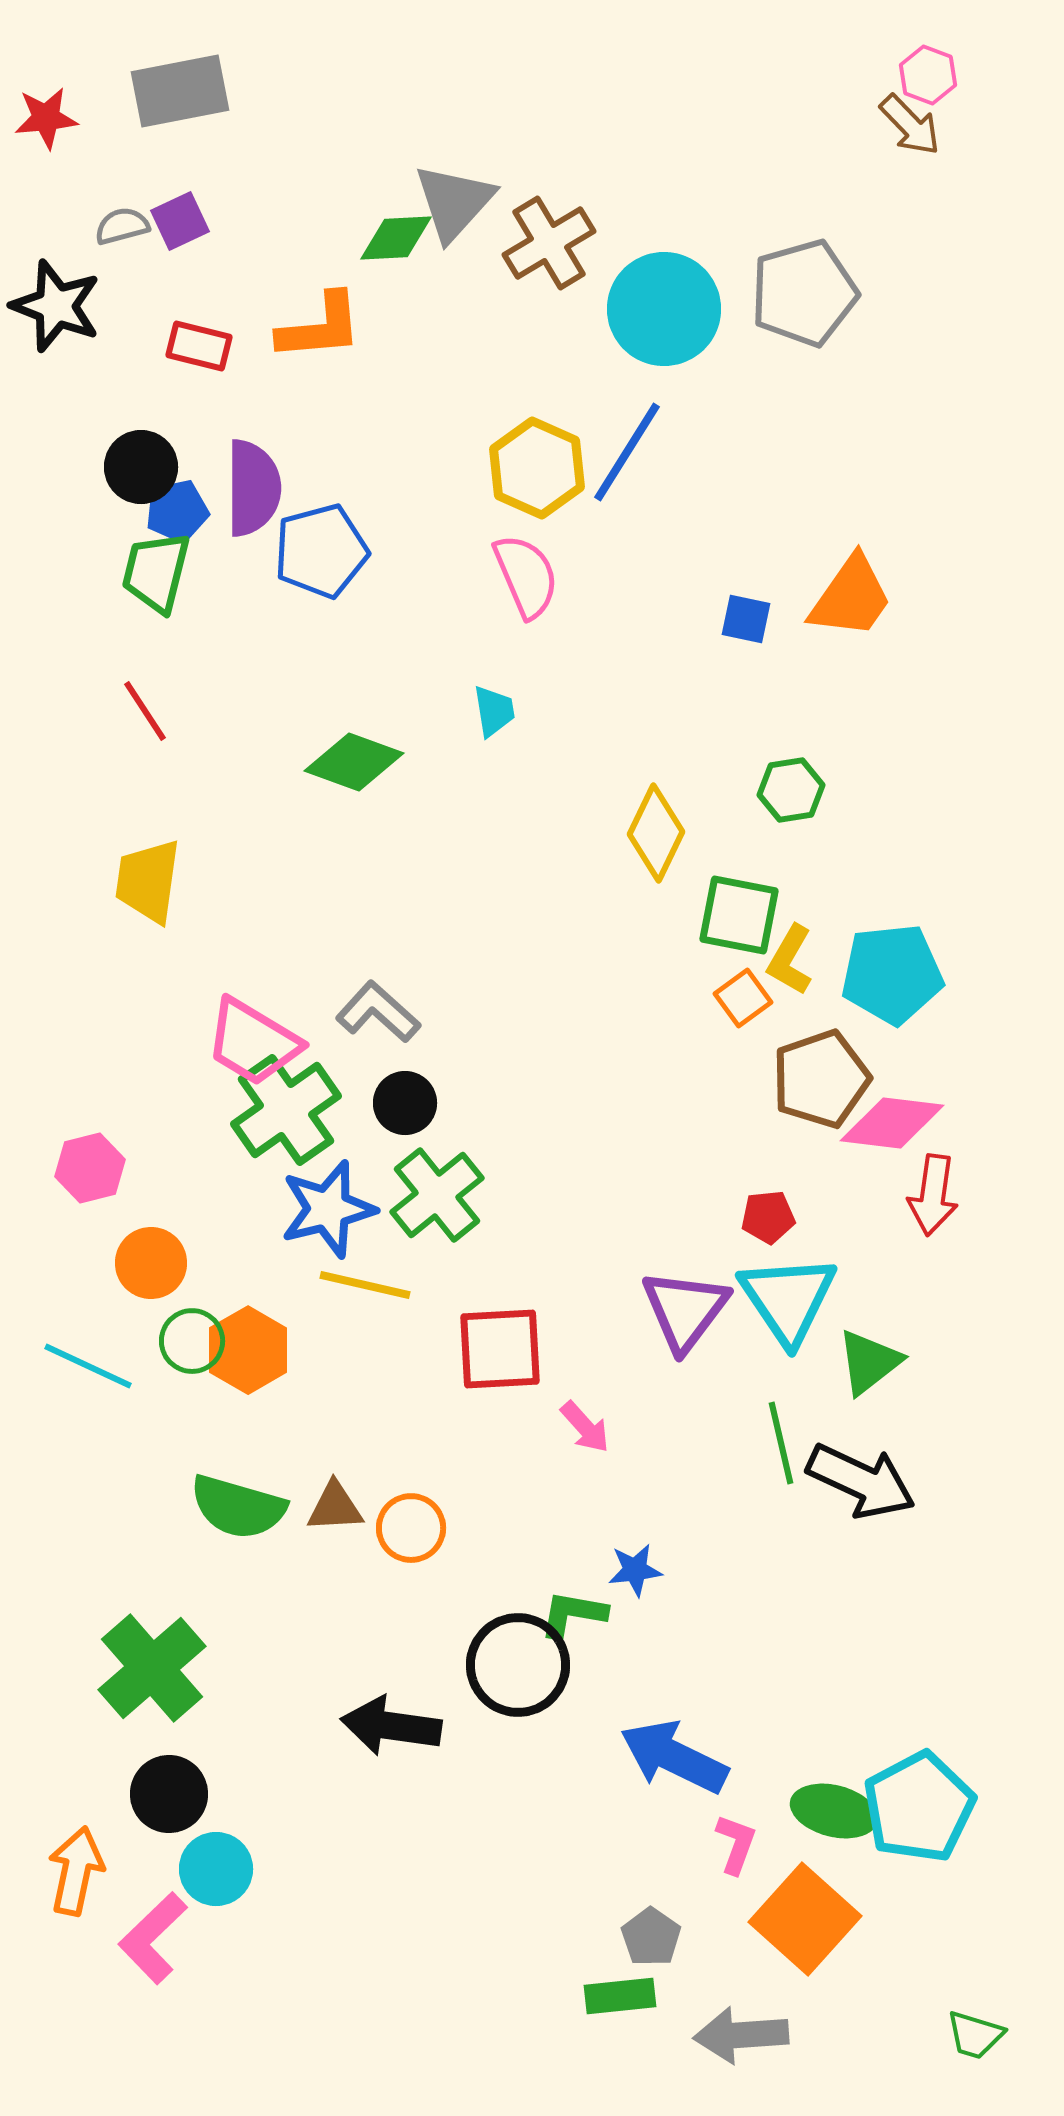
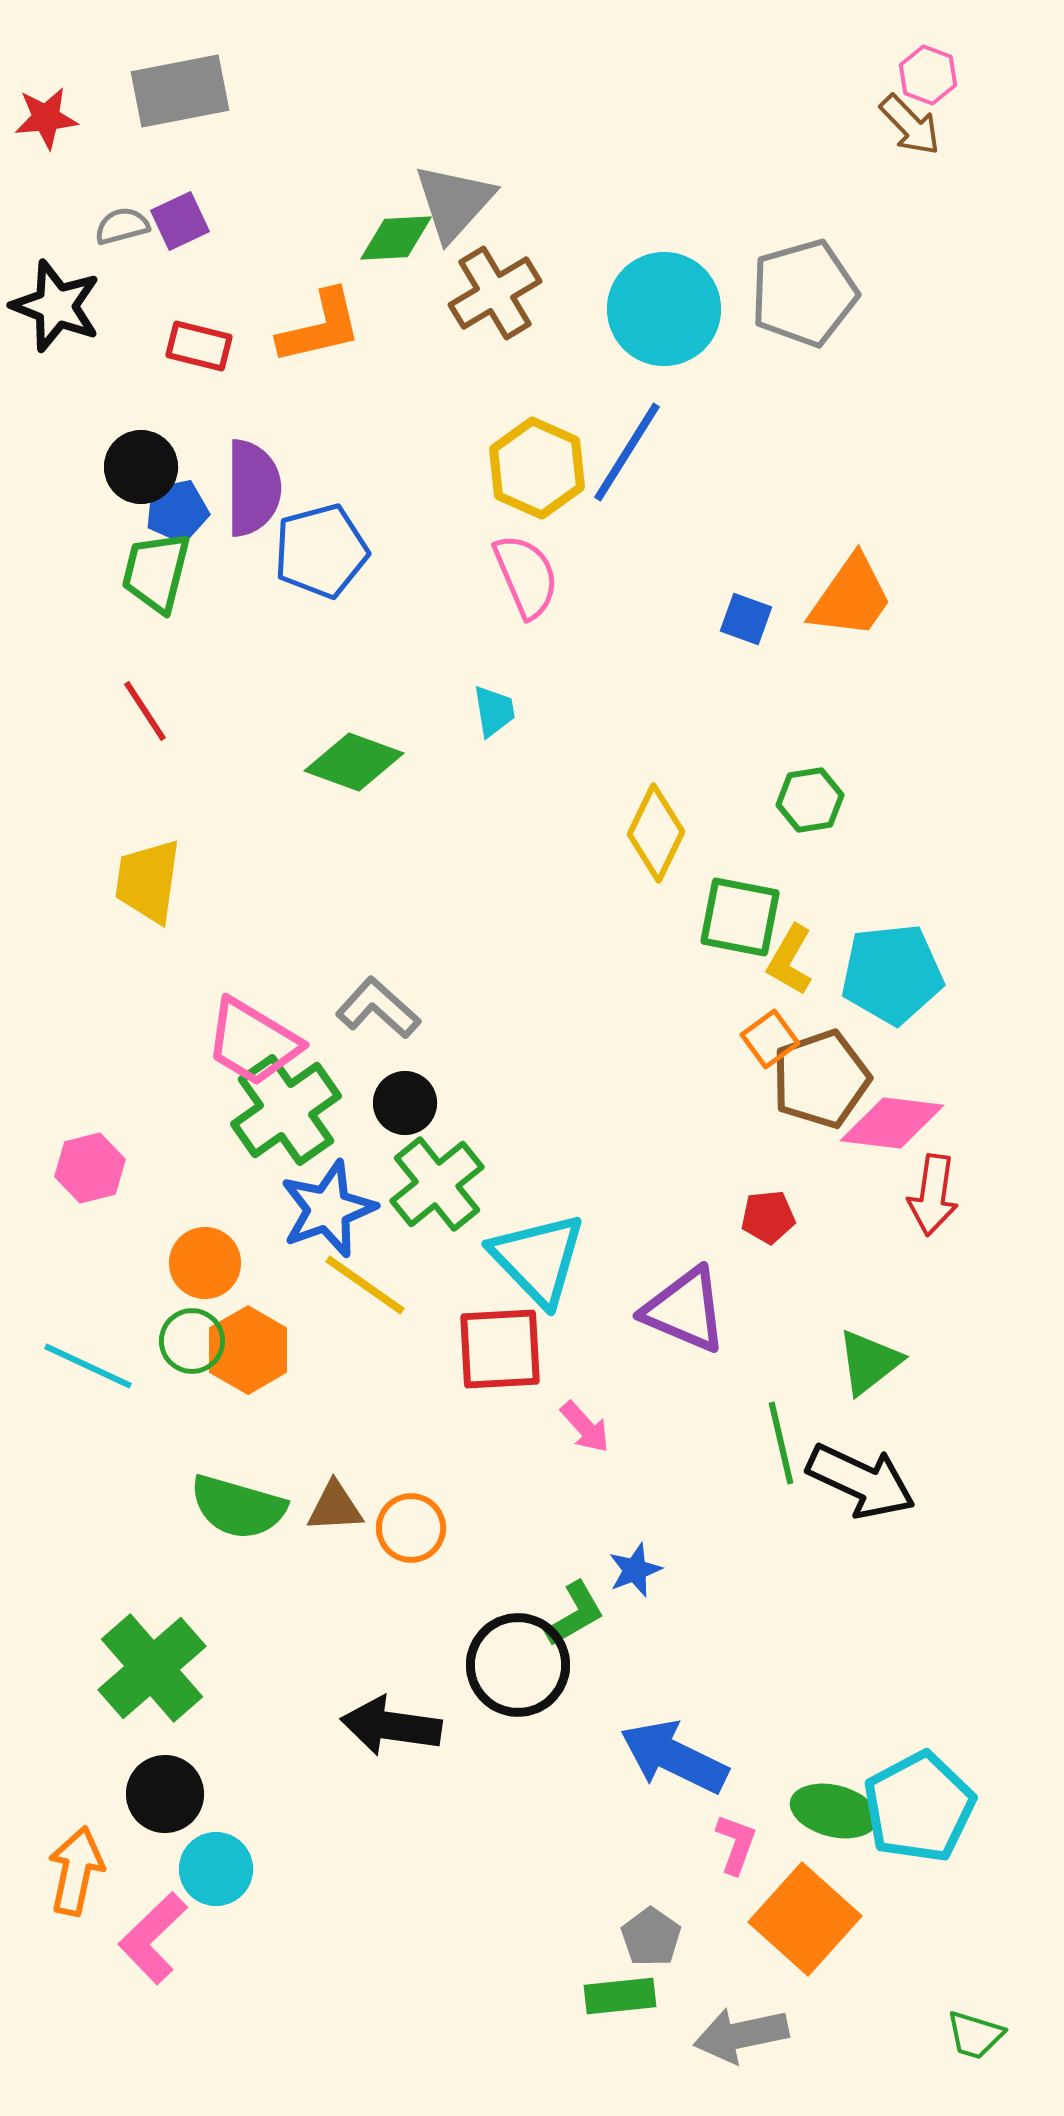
brown cross at (549, 243): moved 54 px left, 50 px down
orange L-shape at (320, 327): rotated 8 degrees counterclockwise
blue square at (746, 619): rotated 8 degrees clockwise
green hexagon at (791, 790): moved 19 px right, 10 px down
green square at (739, 915): moved 1 px right, 2 px down
orange square at (743, 998): moved 27 px right, 41 px down
gray L-shape at (378, 1012): moved 4 px up
green cross at (437, 1195): moved 11 px up
blue star at (328, 1209): rotated 6 degrees counterclockwise
orange circle at (151, 1263): moved 54 px right
yellow line at (365, 1285): rotated 22 degrees clockwise
cyan triangle at (788, 1299): moved 250 px left, 40 px up; rotated 10 degrees counterclockwise
purple triangle at (685, 1310): rotated 44 degrees counterclockwise
blue star at (635, 1570): rotated 14 degrees counterclockwise
green L-shape at (573, 1614): moved 2 px right; rotated 140 degrees clockwise
black circle at (169, 1794): moved 4 px left
gray arrow at (741, 2035): rotated 8 degrees counterclockwise
